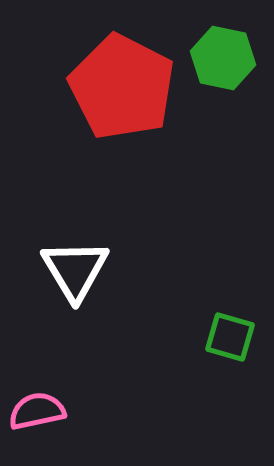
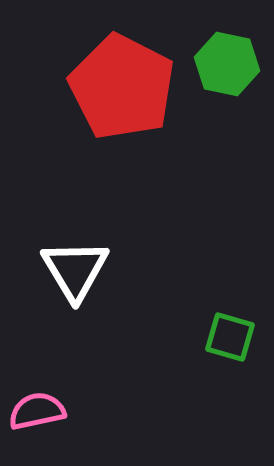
green hexagon: moved 4 px right, 6 px down
